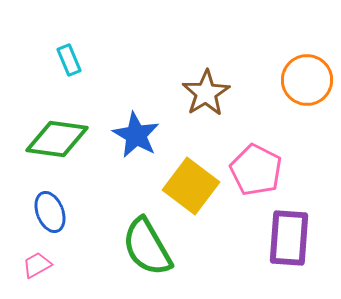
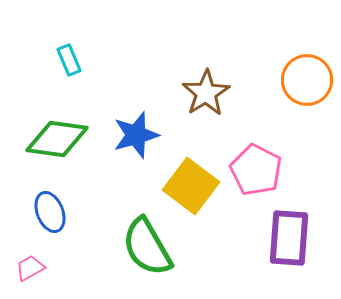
blue star: rotated 27 degrees clockwise
pink trapezoid: moved 7 px left, 3 px down
